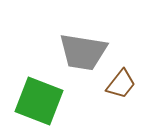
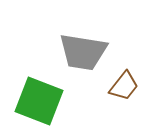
brown trapezoid: moved 3 px right, 2 px down
